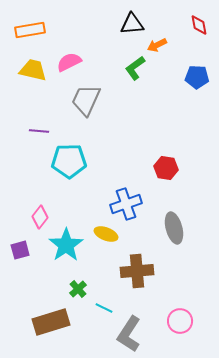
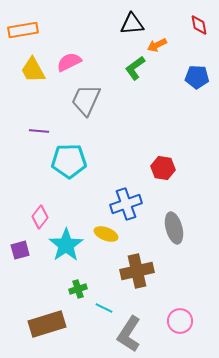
orange rectangle: moved 7 px left
yellow trapezoid: rotated 132 degrees counterclockwise
red hexagon: moved 3 px left
brown cross: rotated 8 degrees counterclockwise
green cross: rotated 24 degrees clockwise
brown rectangle: moved 4 px left, 2 px down
